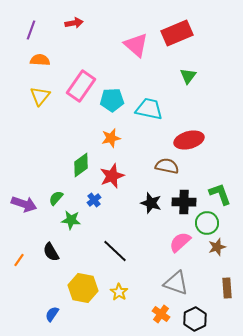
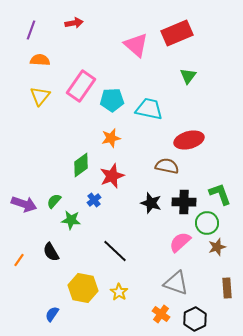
green semicircle: moved 2 px left, 3 px down
